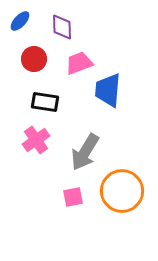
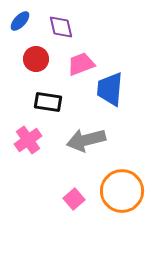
purple diamond: moved 1 px left; rotated 12 degrees counterclockwise
red circle: moved 2 px right
pink trapezoid: moved 2 px right, 1 px down
blue trapezoid: moved 2 px right, 1 px up
black rectangle: moved 3 px right
pink cross: moved 8 px left
gray arrow: moved 1 px right, 12 px up; rotated 45 degrees clockwise
pink square: moved 1 px right, 2 px down; rotated 30 degrees counterclockwise
